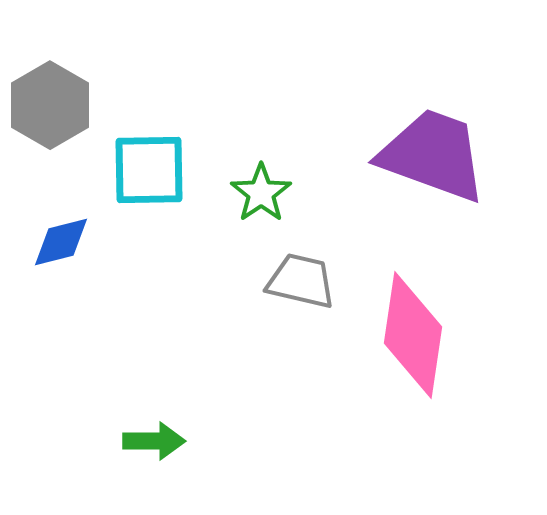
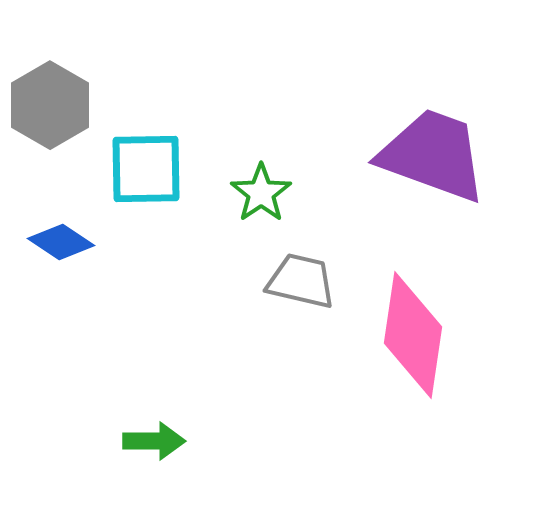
cyan square: moved 3 px left, 1 px up
blue diamond: rotated 48 degrees clockwise
